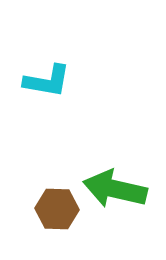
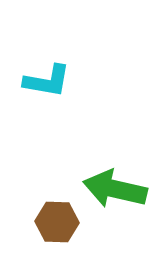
brown hexagon: moved 13 px down
